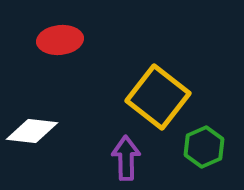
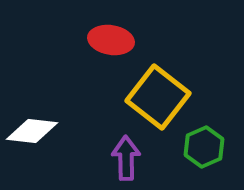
red ellipse: moved 51 px right; rotated 15 degrees clockwise
